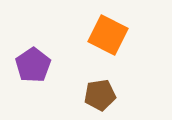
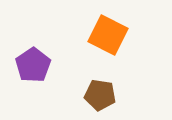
brown pentagon: rotated 16 degrees clockwise
